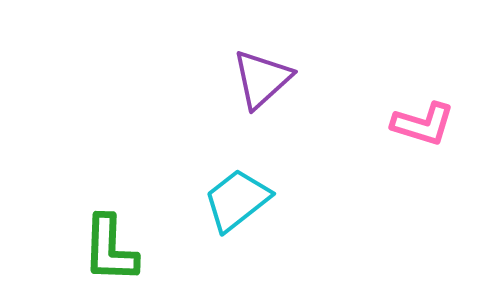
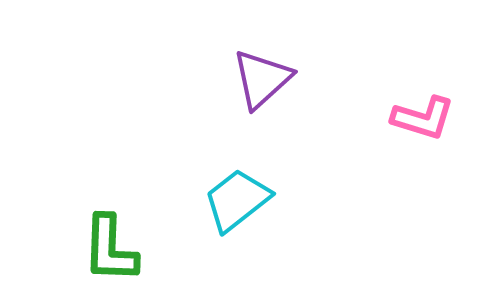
pink L-shape: moved 6 px up
